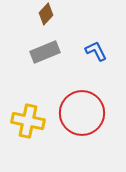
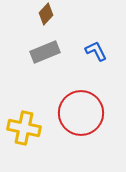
red circle: moved 1 px left
yellow cross: moved 4 px left, 7 px down
